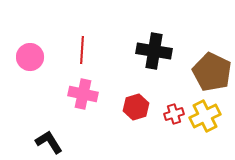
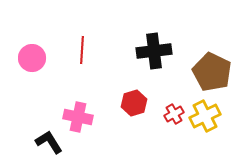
black cross: rotated 16 degrees counterclockwise
pink circle: moved 2 px right, 1 px down
pink cross: moved 5 px left, 23 px down
red hexagon: moved 2 px left, 4 px up
red cross: rotated 12 degrees counterclockwise
